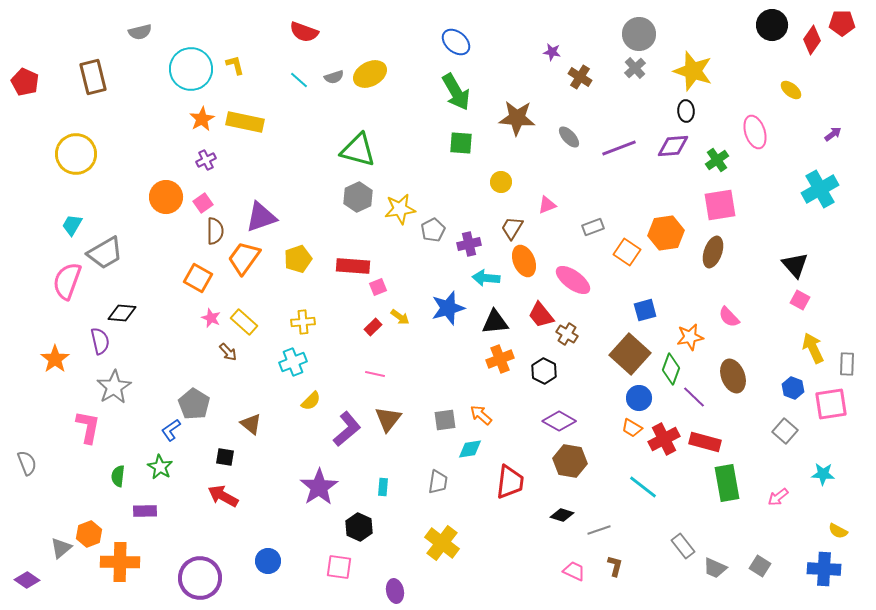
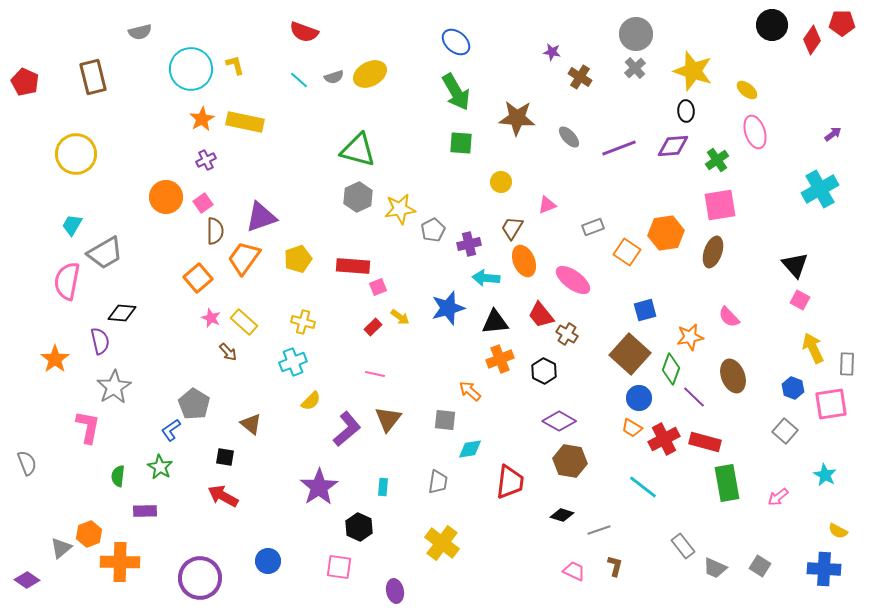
gray circle at (639, 34): moved 3 px left
yellow ellipse at (791, 90): moved 44 px left
orange square at (198, 278): rotated 20 degrees clockwise
pink semicircle at (67, 281): rotated 9 degrees counterclockwise
yellow cross at (303, 322): rotated 20 degrees clockwise
orange arrow at (481, 415): moved 11 px left, 24 px up
gray square at (445, 420): rotated 15 degrees clockwise
cyan star at (823, 474): moved 2 px right, 1 px down; rotated 25 degrees clockwise
